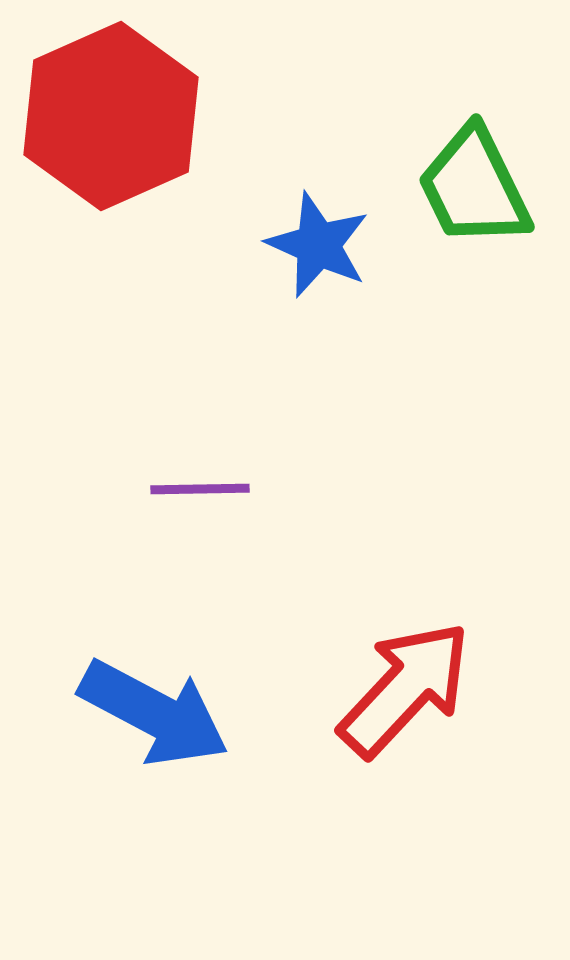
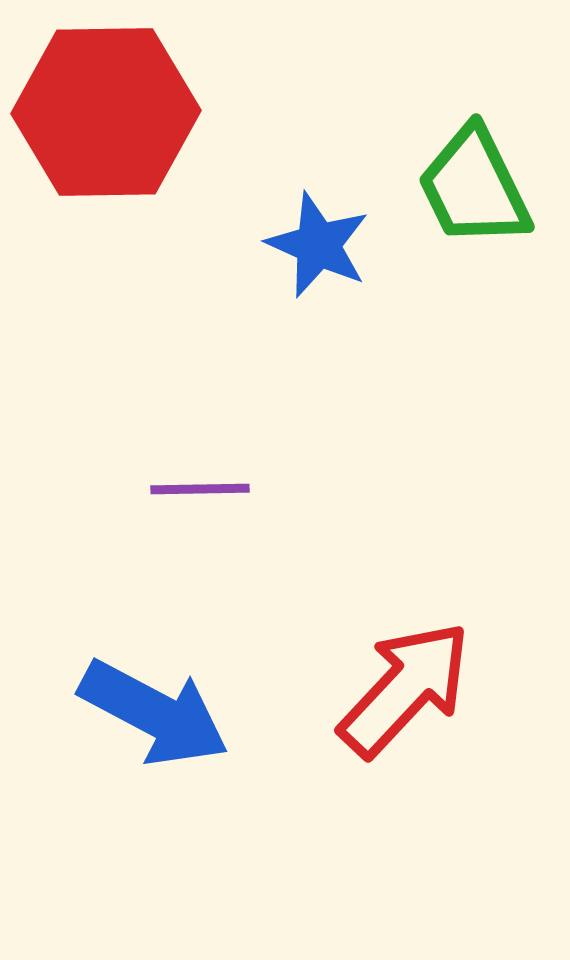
red hexagon: moved 5 px left, 4 px up; rotated 23 degrees clockwise
